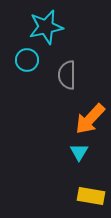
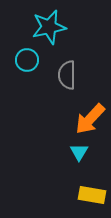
cyan star: moved 3 px right
yellow rectangle: moved 1 px right, 1 px up
